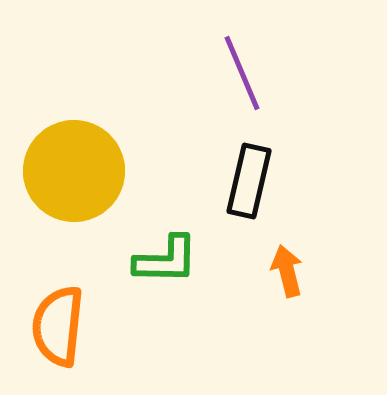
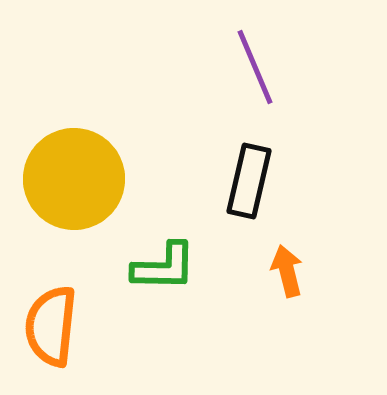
purple line: moved 13 px right, 6 px up
yellow circle: moved 8 px down
green L-shape: moved 2 px left, 7 px down
orange semicircle: moved 7 px left
